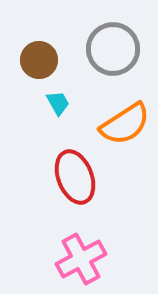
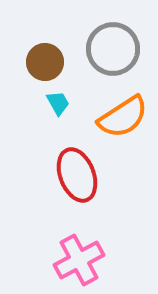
brown circle: moved 6 px right, 2 px down
orange semicircle: moved 2 px left, 7 px up
red ellipse: moved 2 px right, 2 px up
pink cross: moved 2 px left, 1 px down
